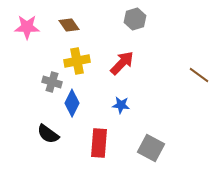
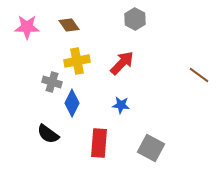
gray hexagon: rotated 15 degrees counterclockwise
